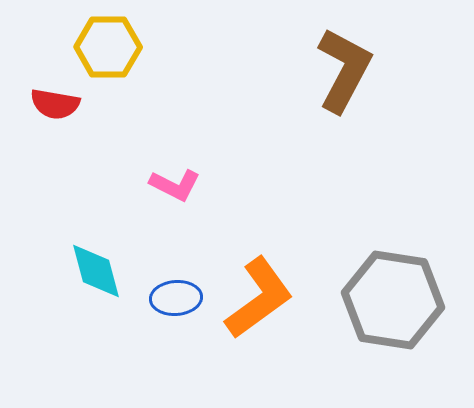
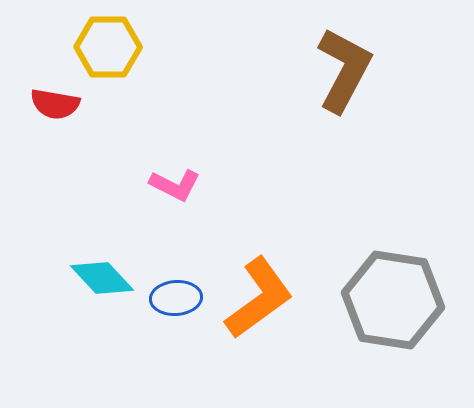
cyan diamond: moved 6 px right, 7 px down; rotated 28 degrees counterclockwise
